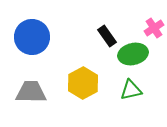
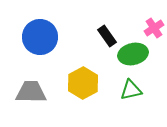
blue circle: moved 8 px right
